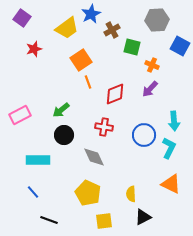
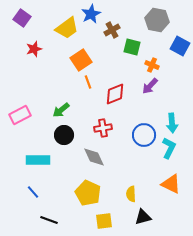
gray hexagon: rotated 15 degrees clockwise
purple arrow: moved 3 px up
cyan arrow: moved 2 px left, 2 px down
red cross: moved 1 px left, 1 px down; rotated 18 degrees counterclockwise
black triangle: rotated 12 degrees clockwise
